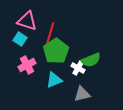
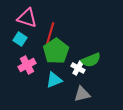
pink triangle: moved 3 px up
